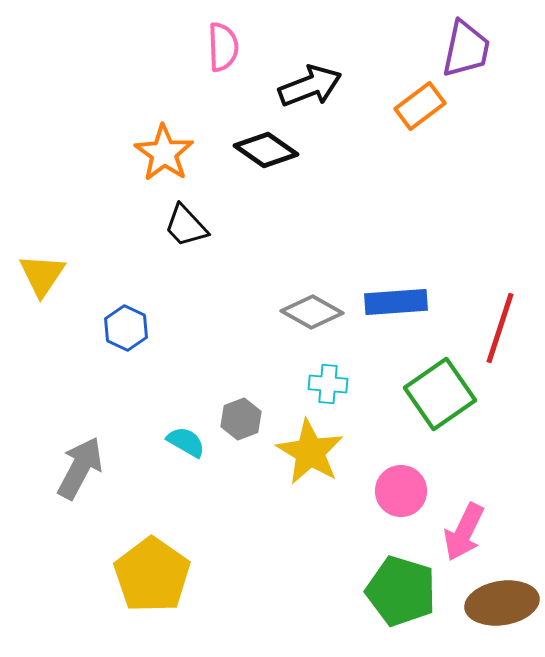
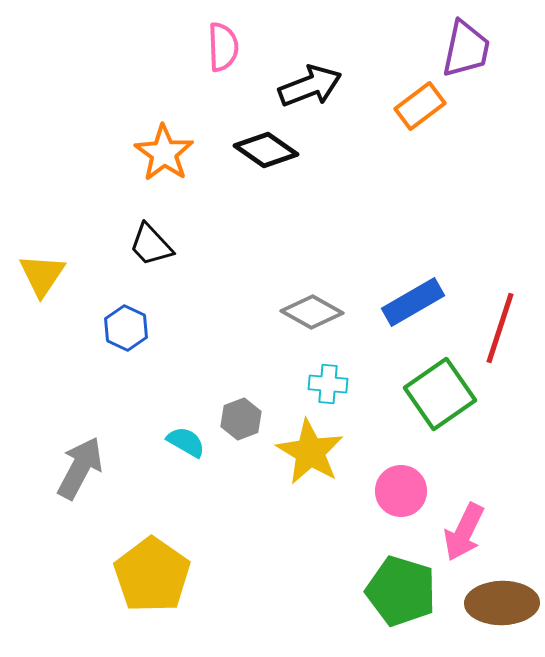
black trapezoid: moved 35 px left, 19 px down
blue rectangle: moved 17 px right; rotated 26 degrees counterclockwise
brown ellipse: rotated 8 degrees clockwise
